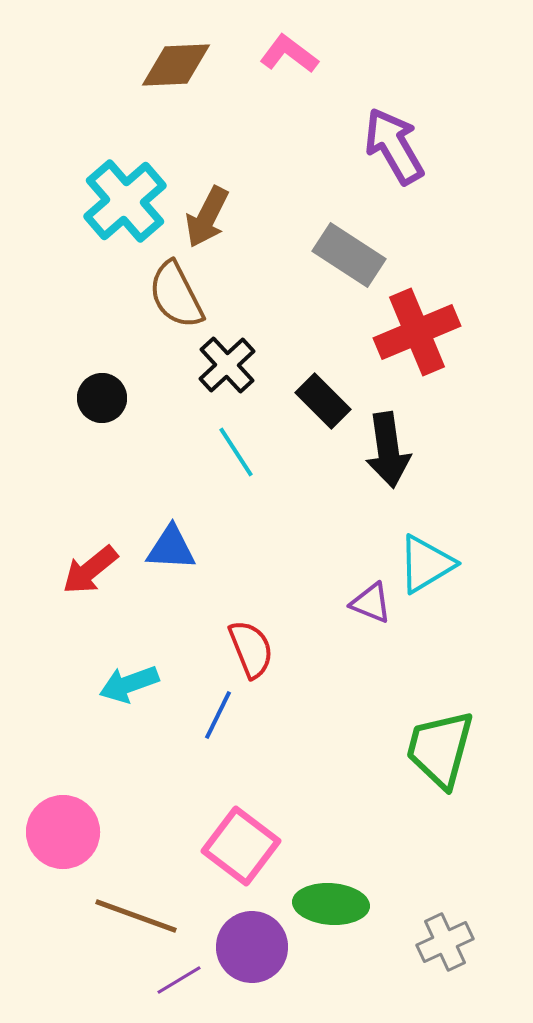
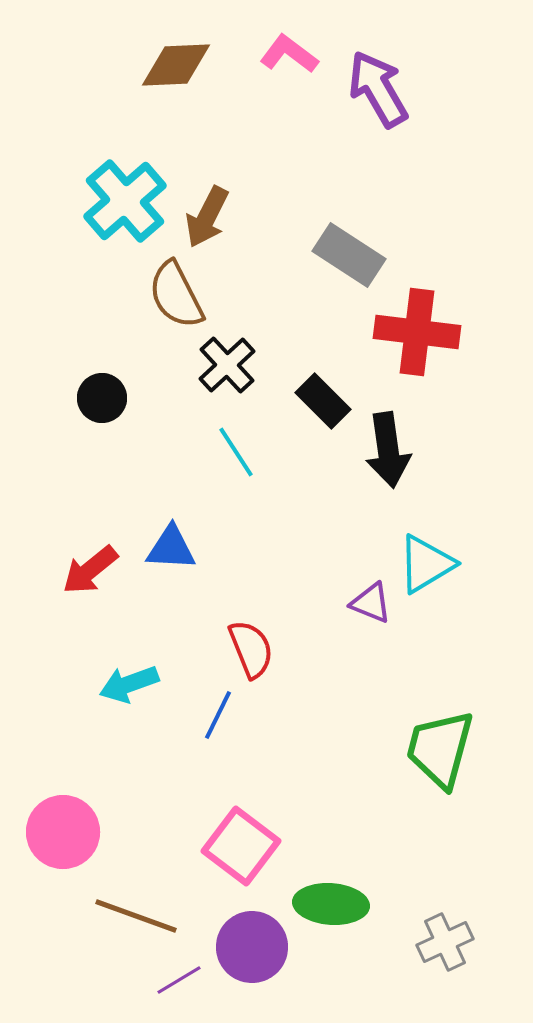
purple arrow: moved 16 px left, 57 px up
red cross: rotated 30 degrees clockwise
